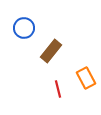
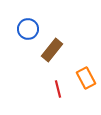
blue circle: moved 4 px right, 1 px down
brown rectangle: moved 1 px right, 1 px up
